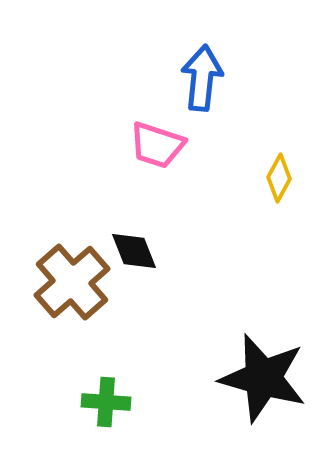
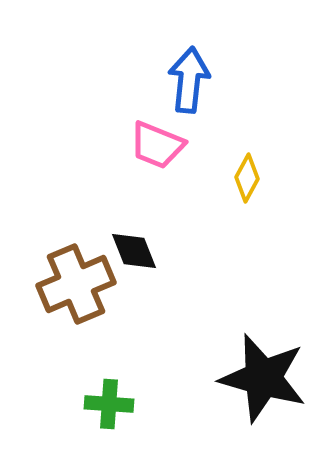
blue arrow: moved 13 px left, 2 px down
pink trapezoid: rotated 4 degrees clockwise
yellow diamond: moved 32 px left
brown cross: moved 4 px right, 2 px down; rotated 18 degrees clockwise
green cross: moved 3 px right, 2 px down
